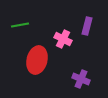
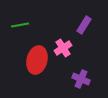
purple rectangle: moved 3 px left, 1 px up; rotated 18 degrees clockwise
pink cross: moved 9 px down; rotated 30 degrees clockwise
